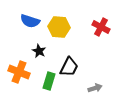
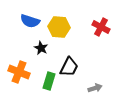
black star: moved 2 px right, 3 px up
